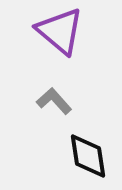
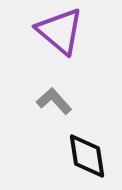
black diamond: moved 1 px left
